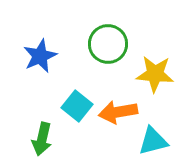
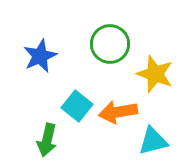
green circle: moved 2 px right
yellow star: rotated 15 degrees clockwise
green arrow: moved 5 px right, 1 px down
